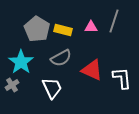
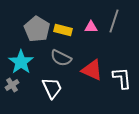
gray semicircle: rotated 55 degrees clockwise
